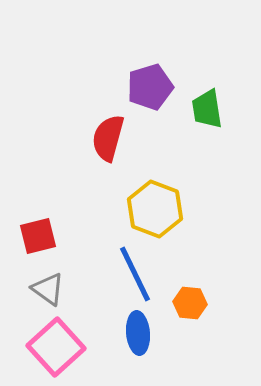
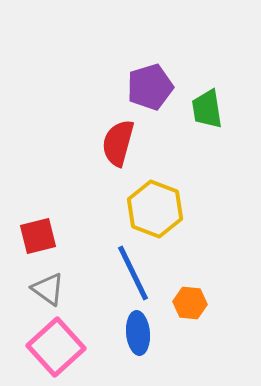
red semicircle: moved 10 px right, 5 px down
blue line: moved 2 px left, 1 px up
